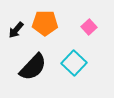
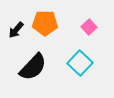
cyan square: moved 6 px right
